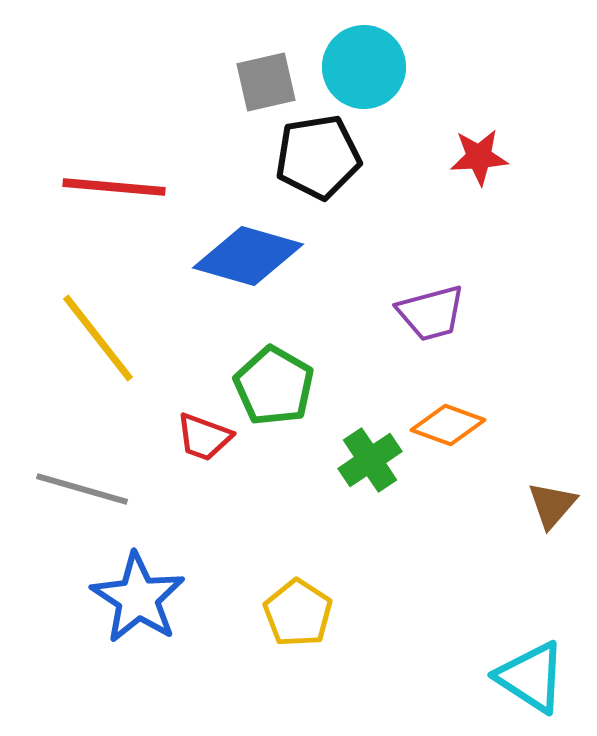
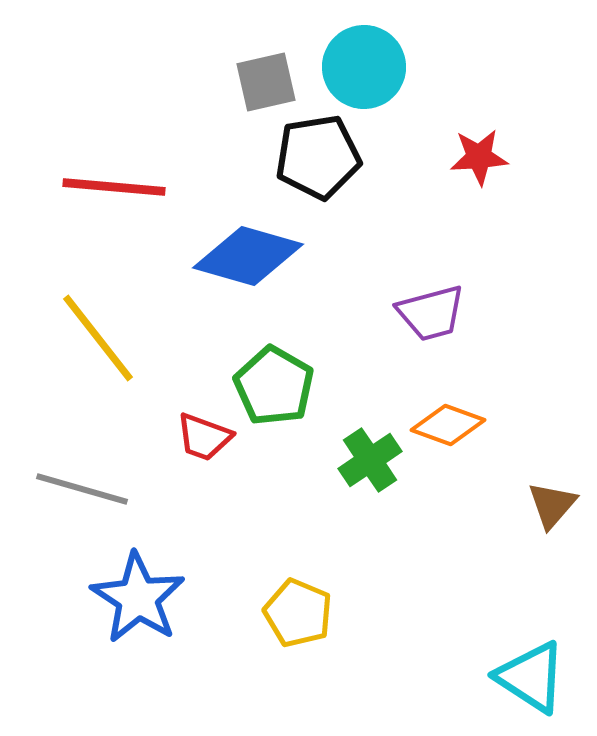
yellow pentagon: rotated 10 degrees counterclockwise
